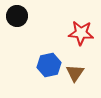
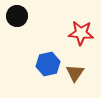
blue hexagon: moved 1 px left, 1 px up
